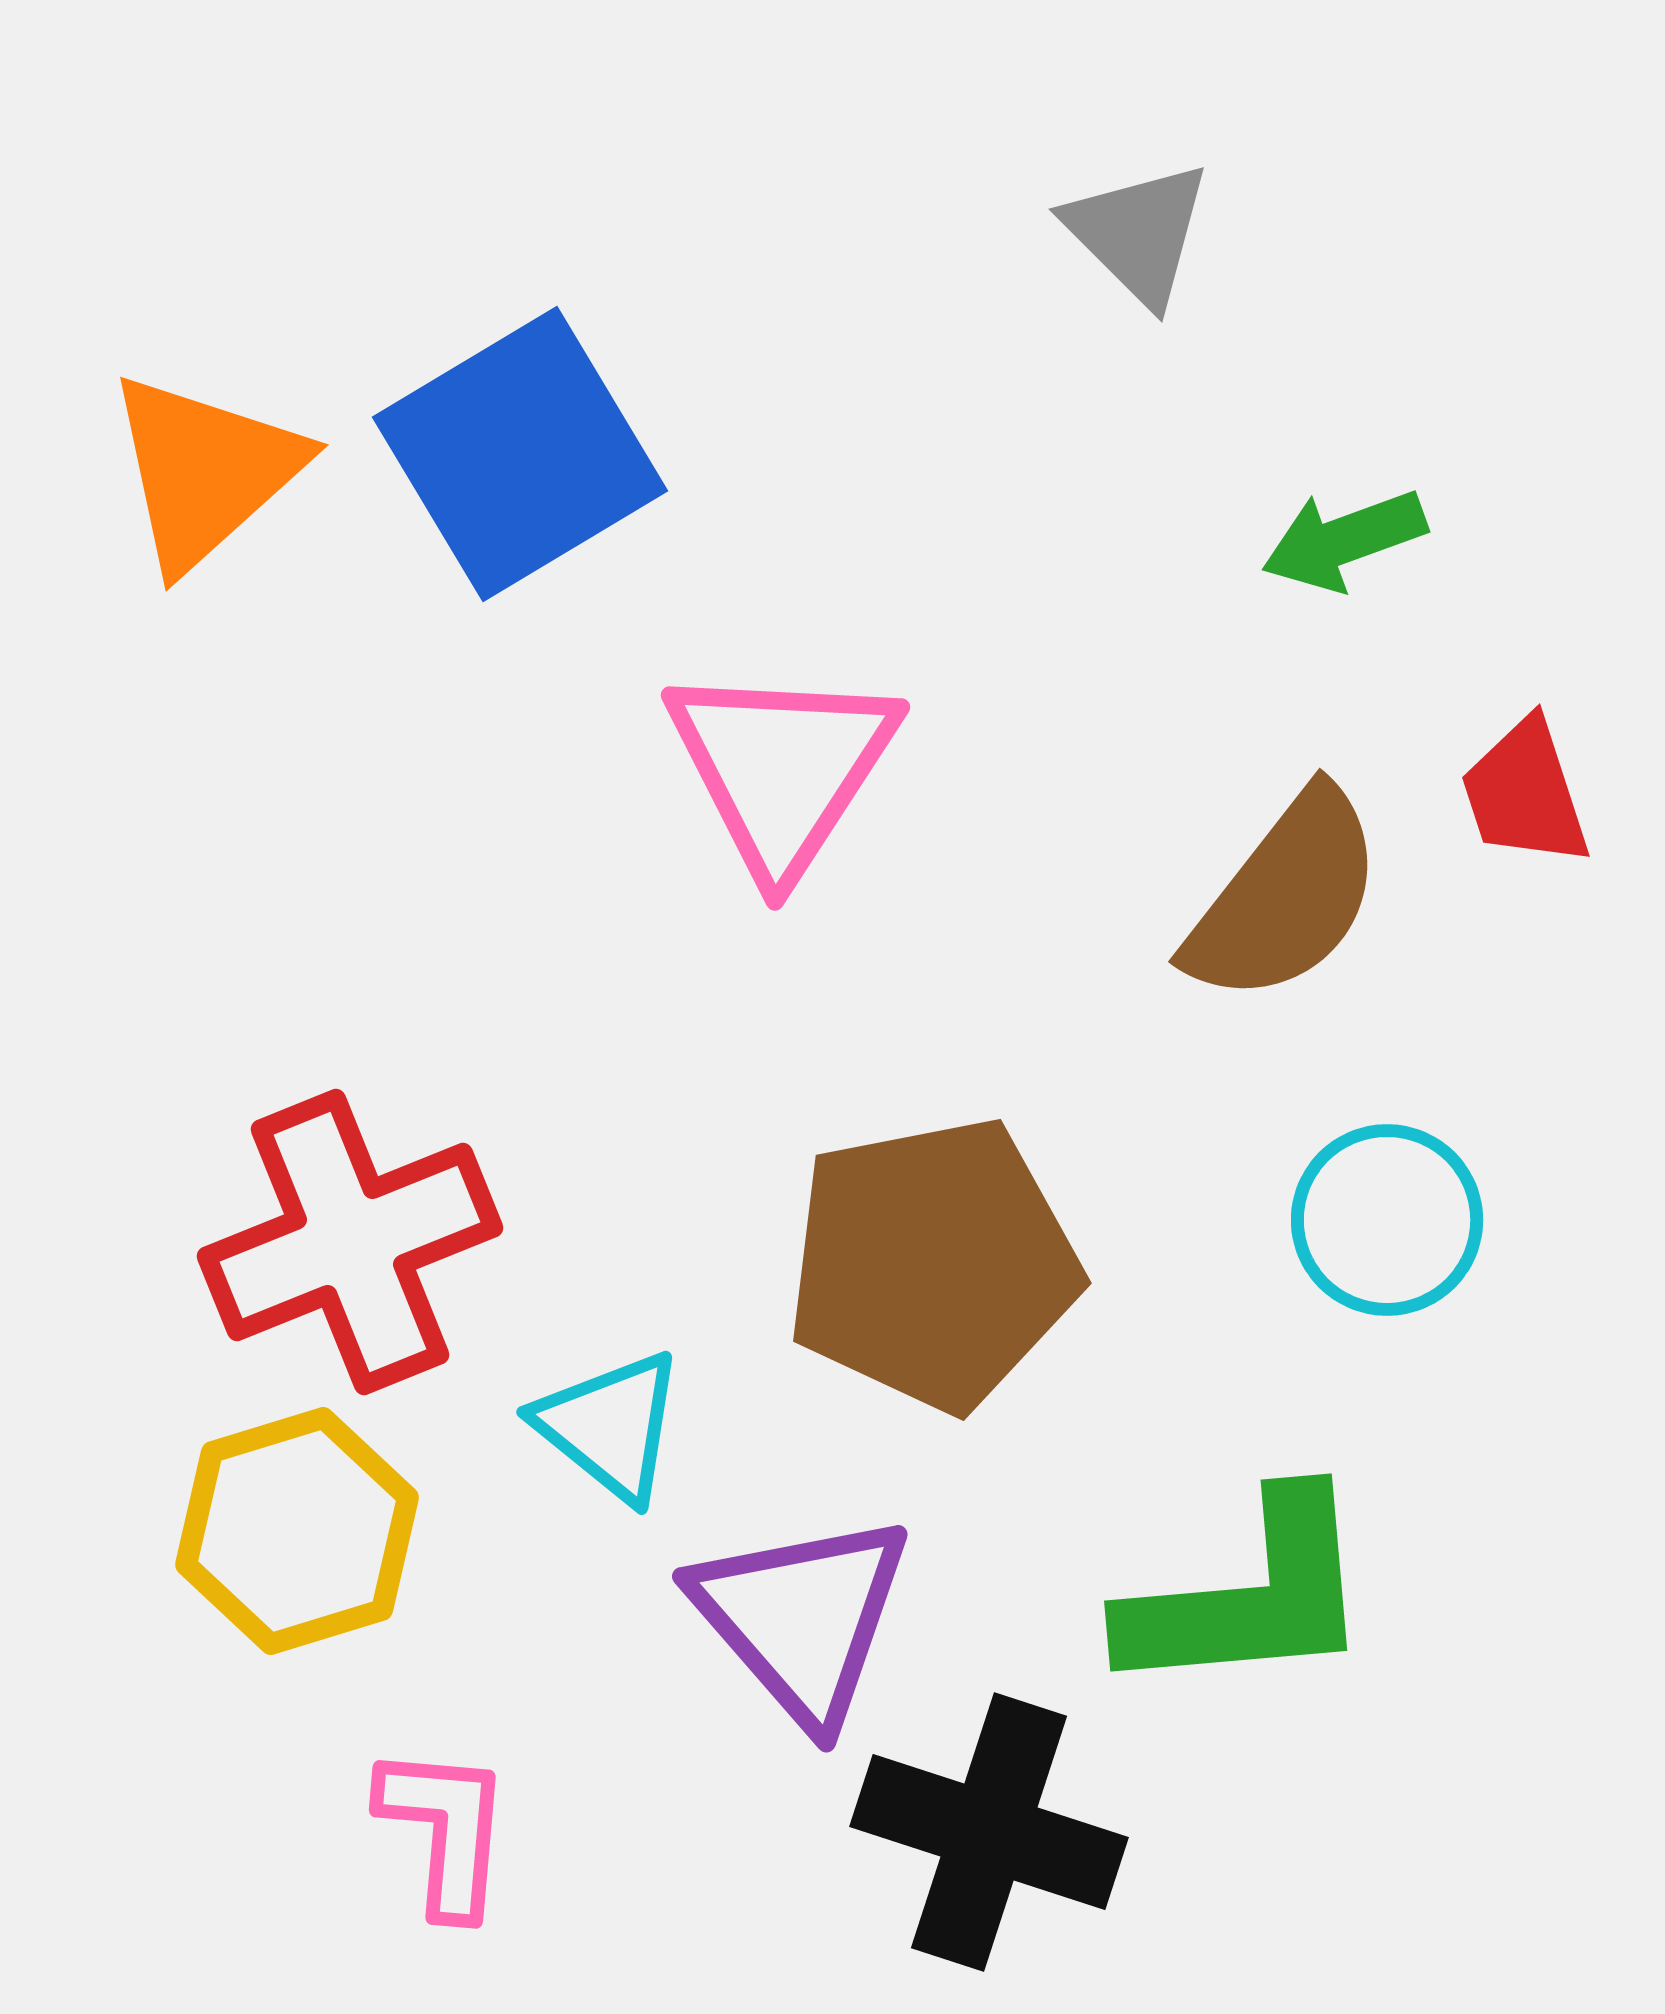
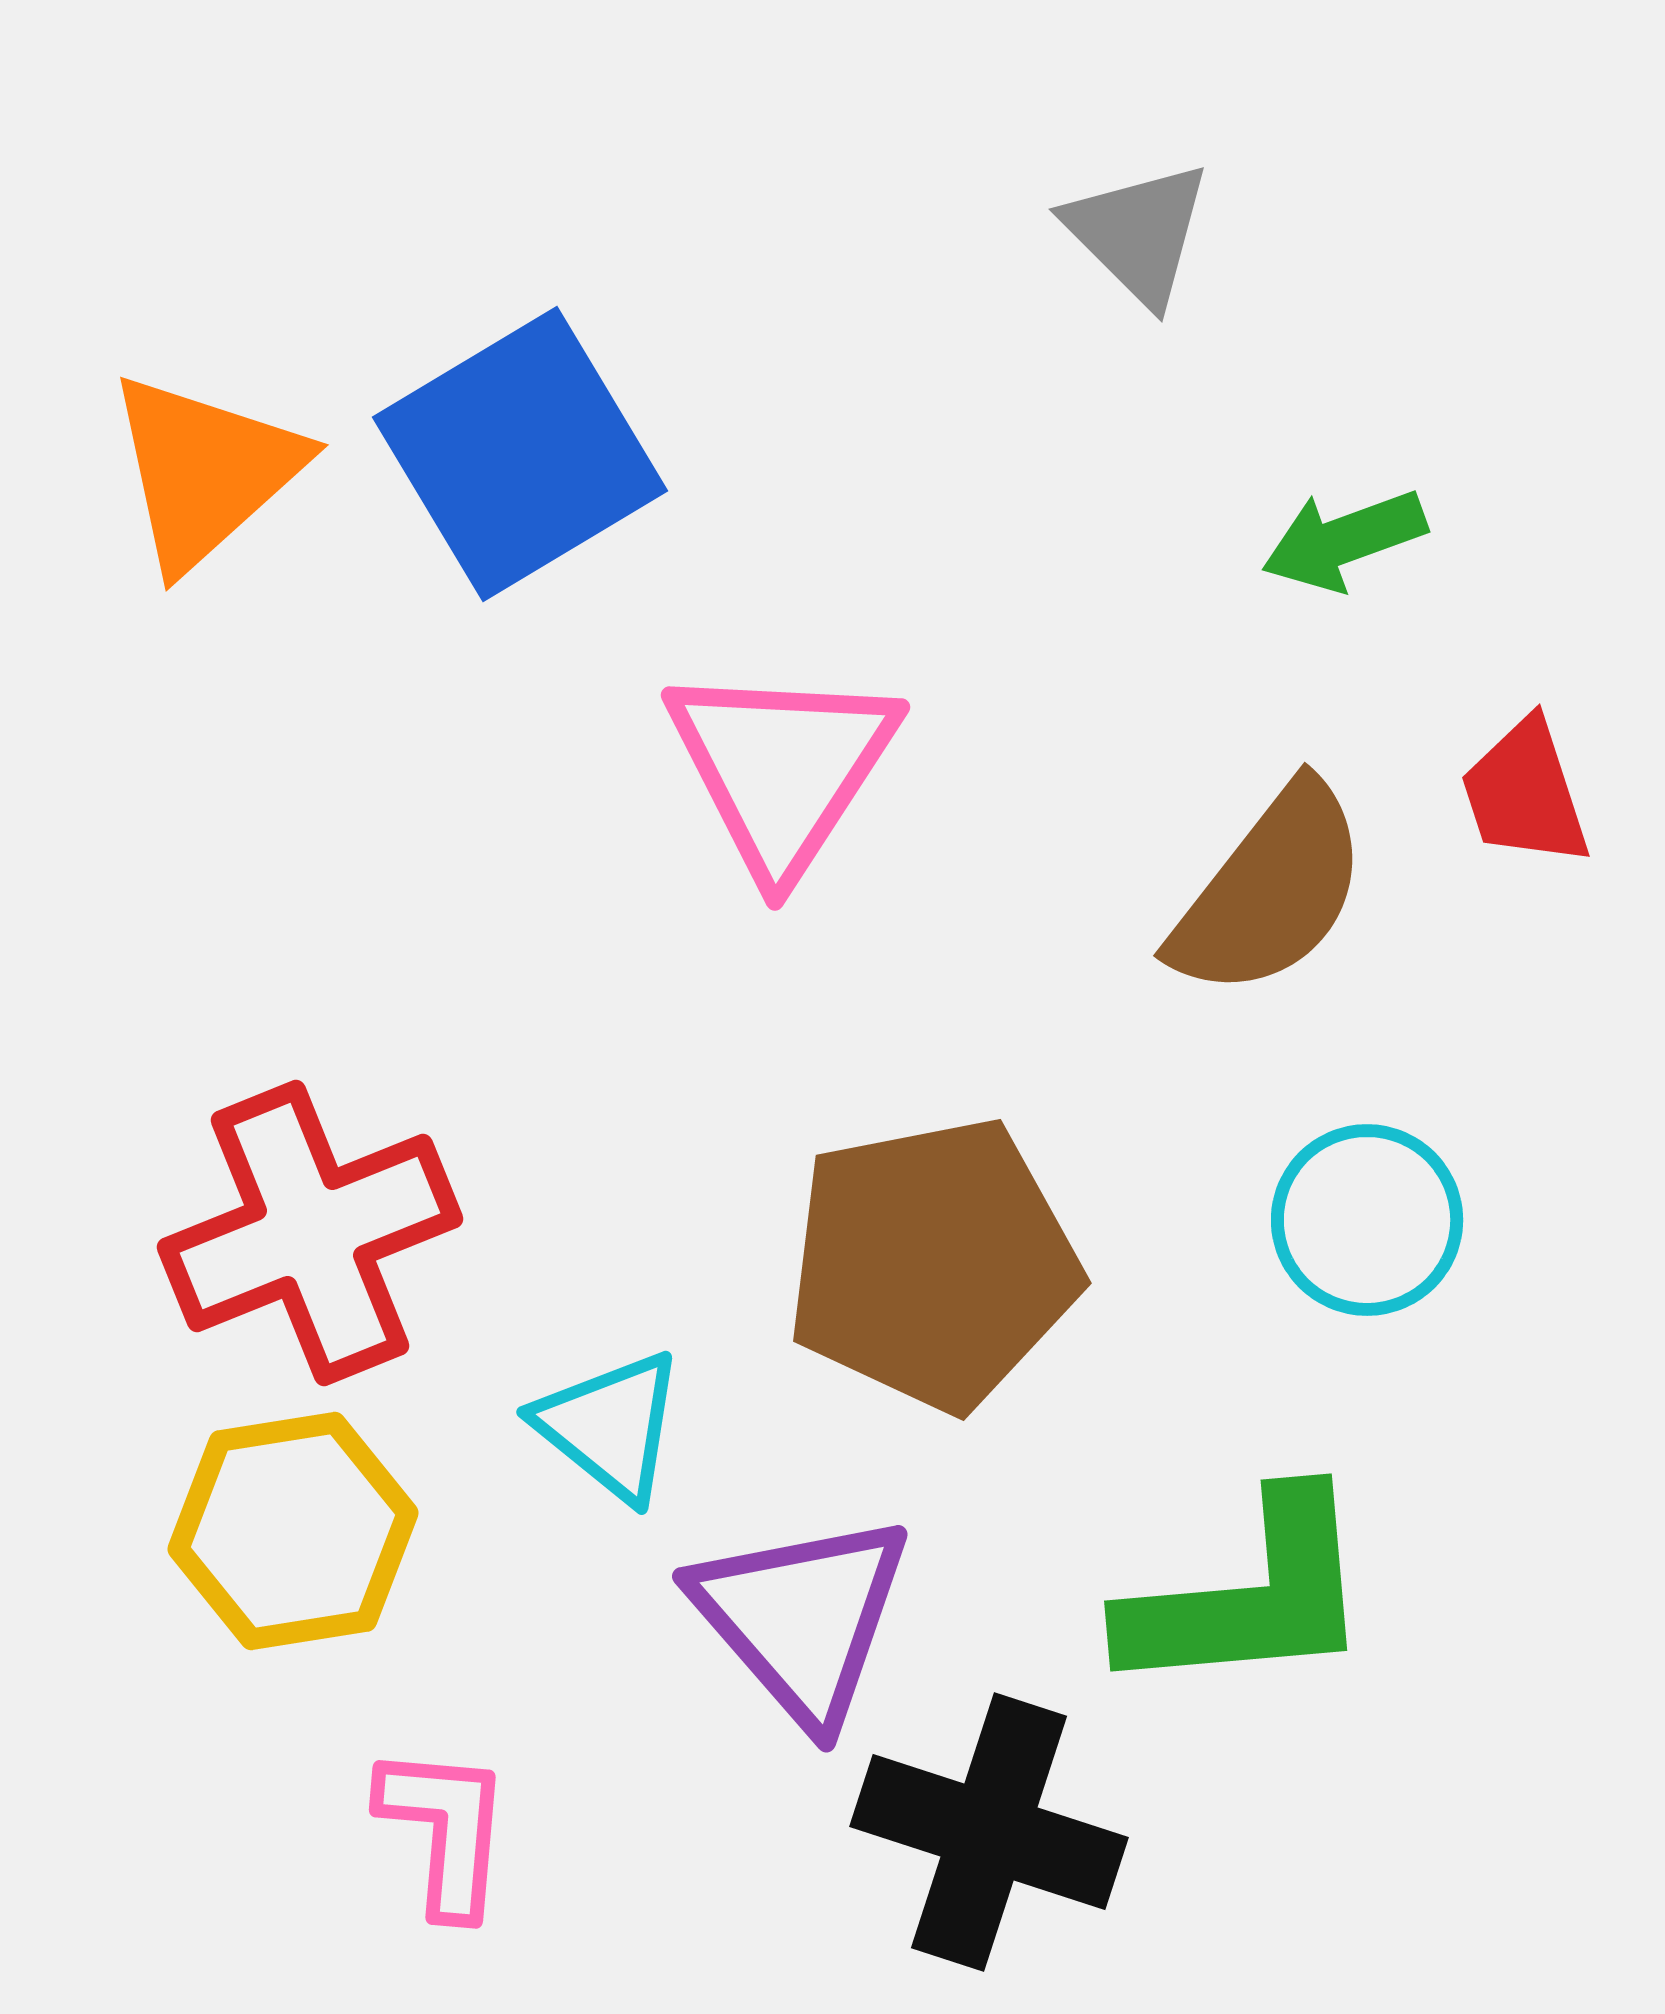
brown semicircle: moved 15 px left, 6 px up
cyan circle: moved 20 px left
red cross: moved 40 px left, 9 px up
yellow hexagon: moved 4 px left; rotated 8 degrees clockwise
